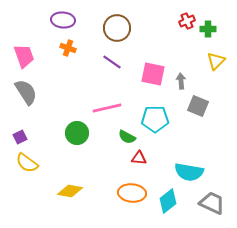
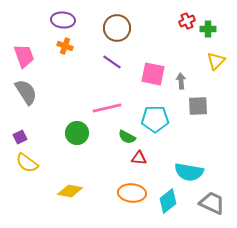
orange cross: moved 3 px left, 2 px up
gray square: rotated 25 degrees counterclockwise
